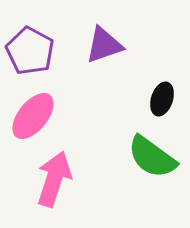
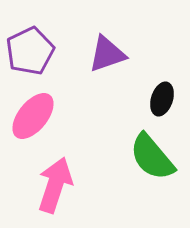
purple triangle: moved 3 px right, 9 px down
purple pentagon: rotated 18 degrees clockwise
green semicircle: rotated 14 degrees clockwise
pink arrow: moved 1 px right, 6 px down
